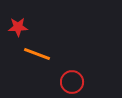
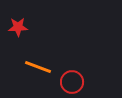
orange line: moved 1 px right, 13 px down
